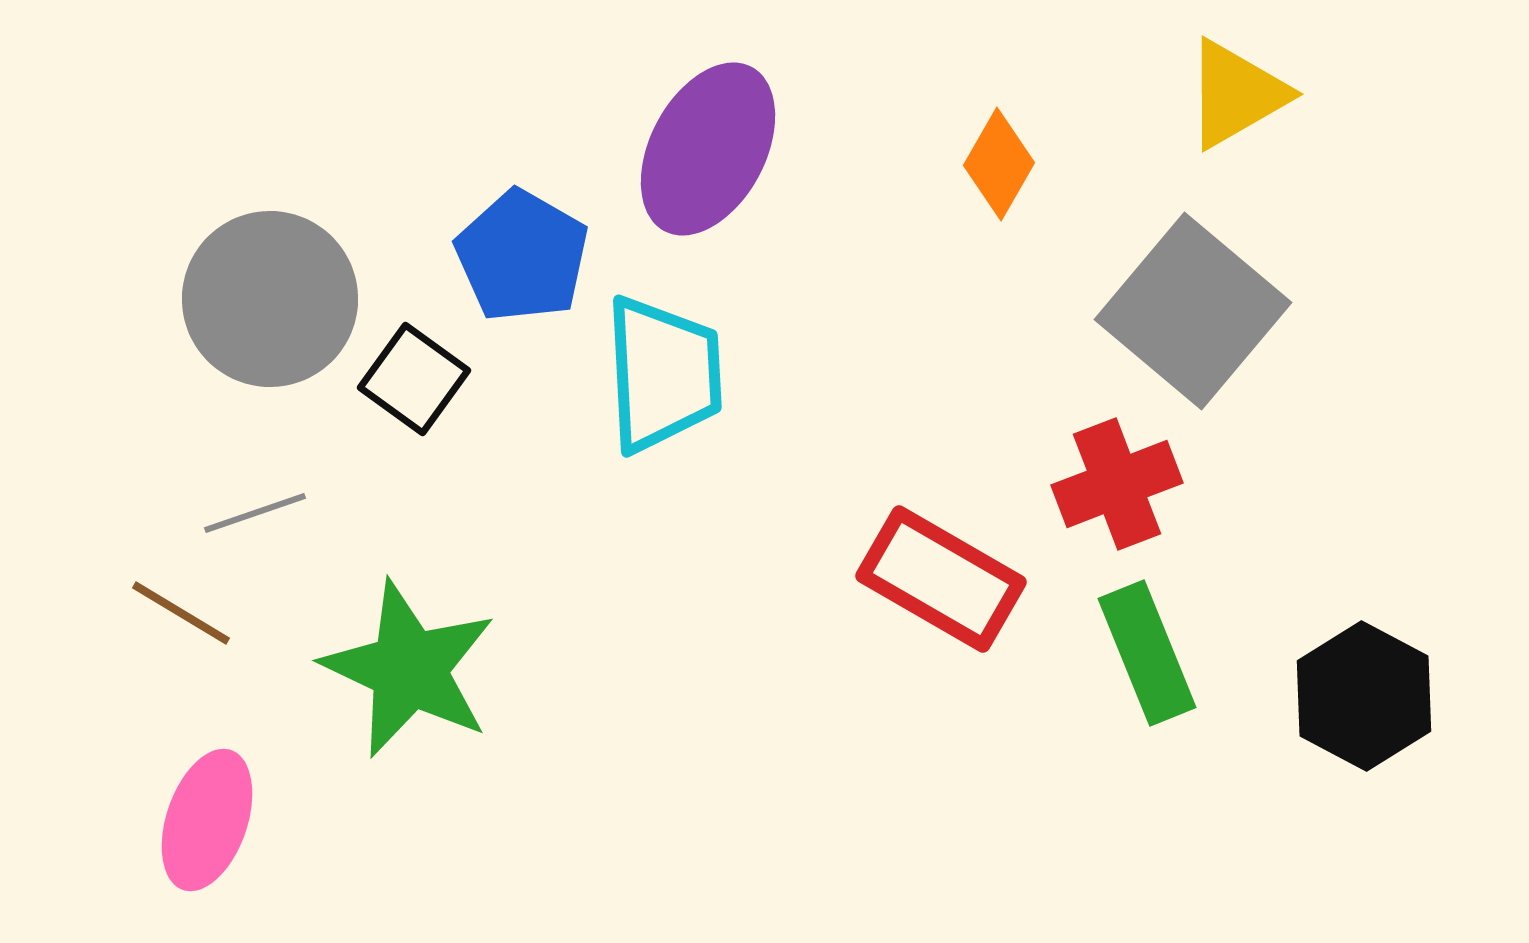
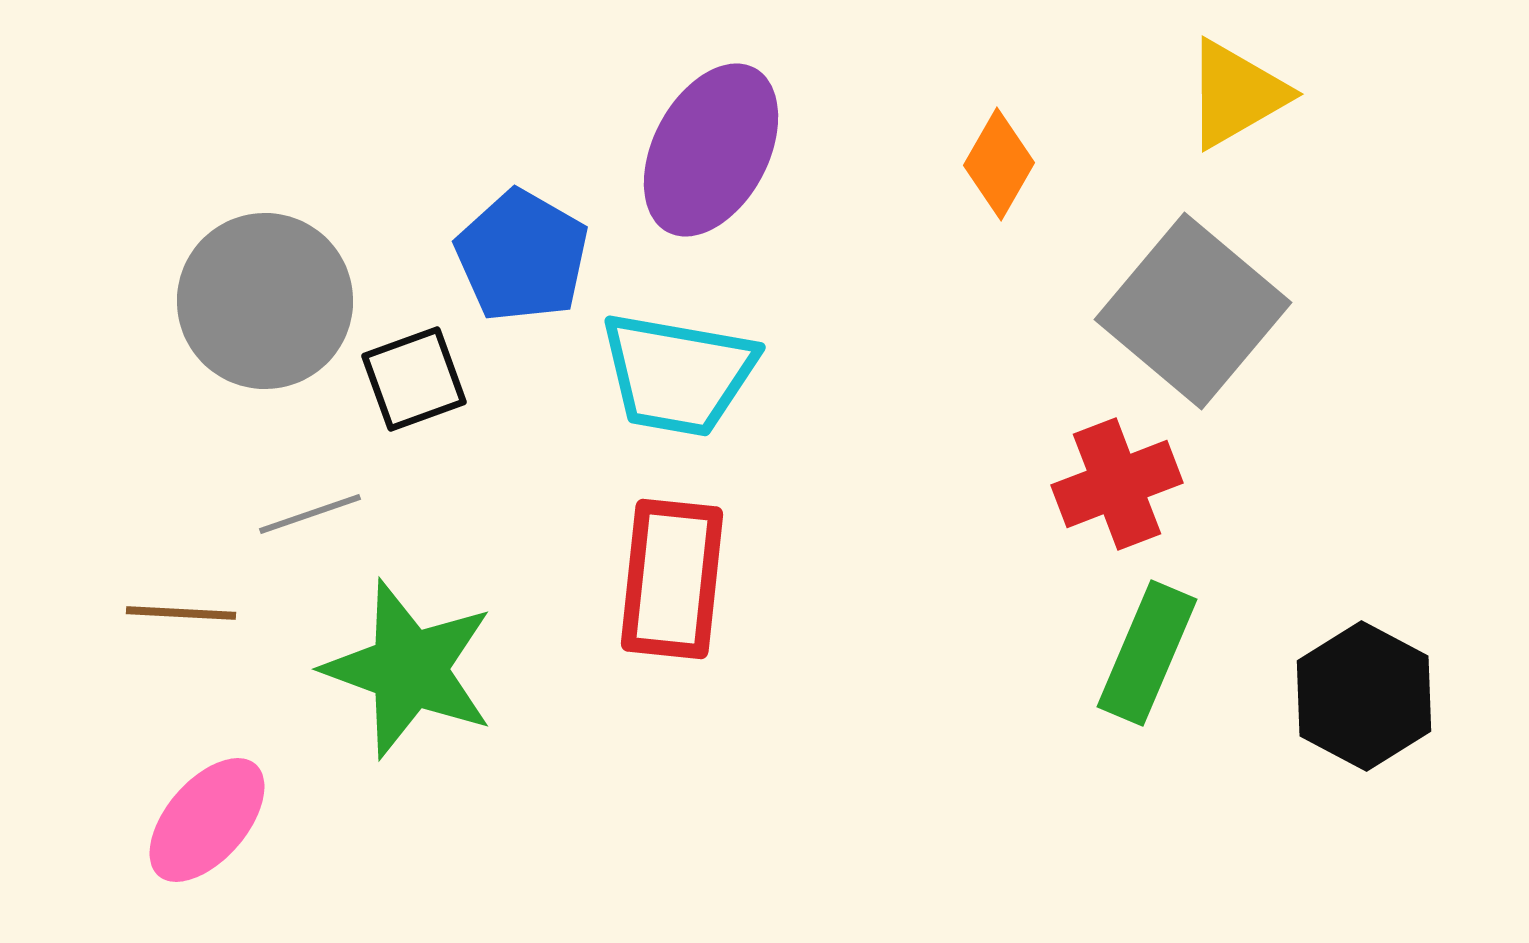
purple ellipse: moved 3 px right, 1 px down
gray circle: moved 5 px left, 2 px down
cyan trapezoid: moved 15 px right; rotated 103 degrees clockwise
black square: rotated 34 degrees clockwise
gray line: moved 55 px right, 1 px down
red rectangle: moved 269 px left; rotated 66 degrees clockwise
brown line: rotated 28 degrees counterclockwise
green rectangle: rotated 45 degrees clockwise
green star: rotated 5 degrees counterclockwise
pink ellipse: rotated 22 degrees clockwise
